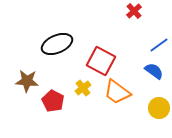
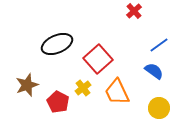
red square: moved 3 px left, 2 px up; rotated 20 degrees clockwise
brown star: moved 4 px down; rotated 25 degrees counterclockwise
orange trapezoid: rotated 28 degrees clockwise
red pentagon: moved 5 px right, 1 px down
